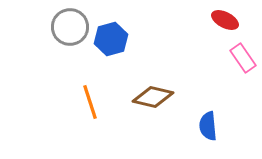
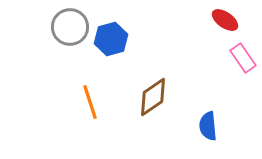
red ellipse: rotated 8 degrees clockwise
brown diamond: rotated 48 degrees counterclockwise
